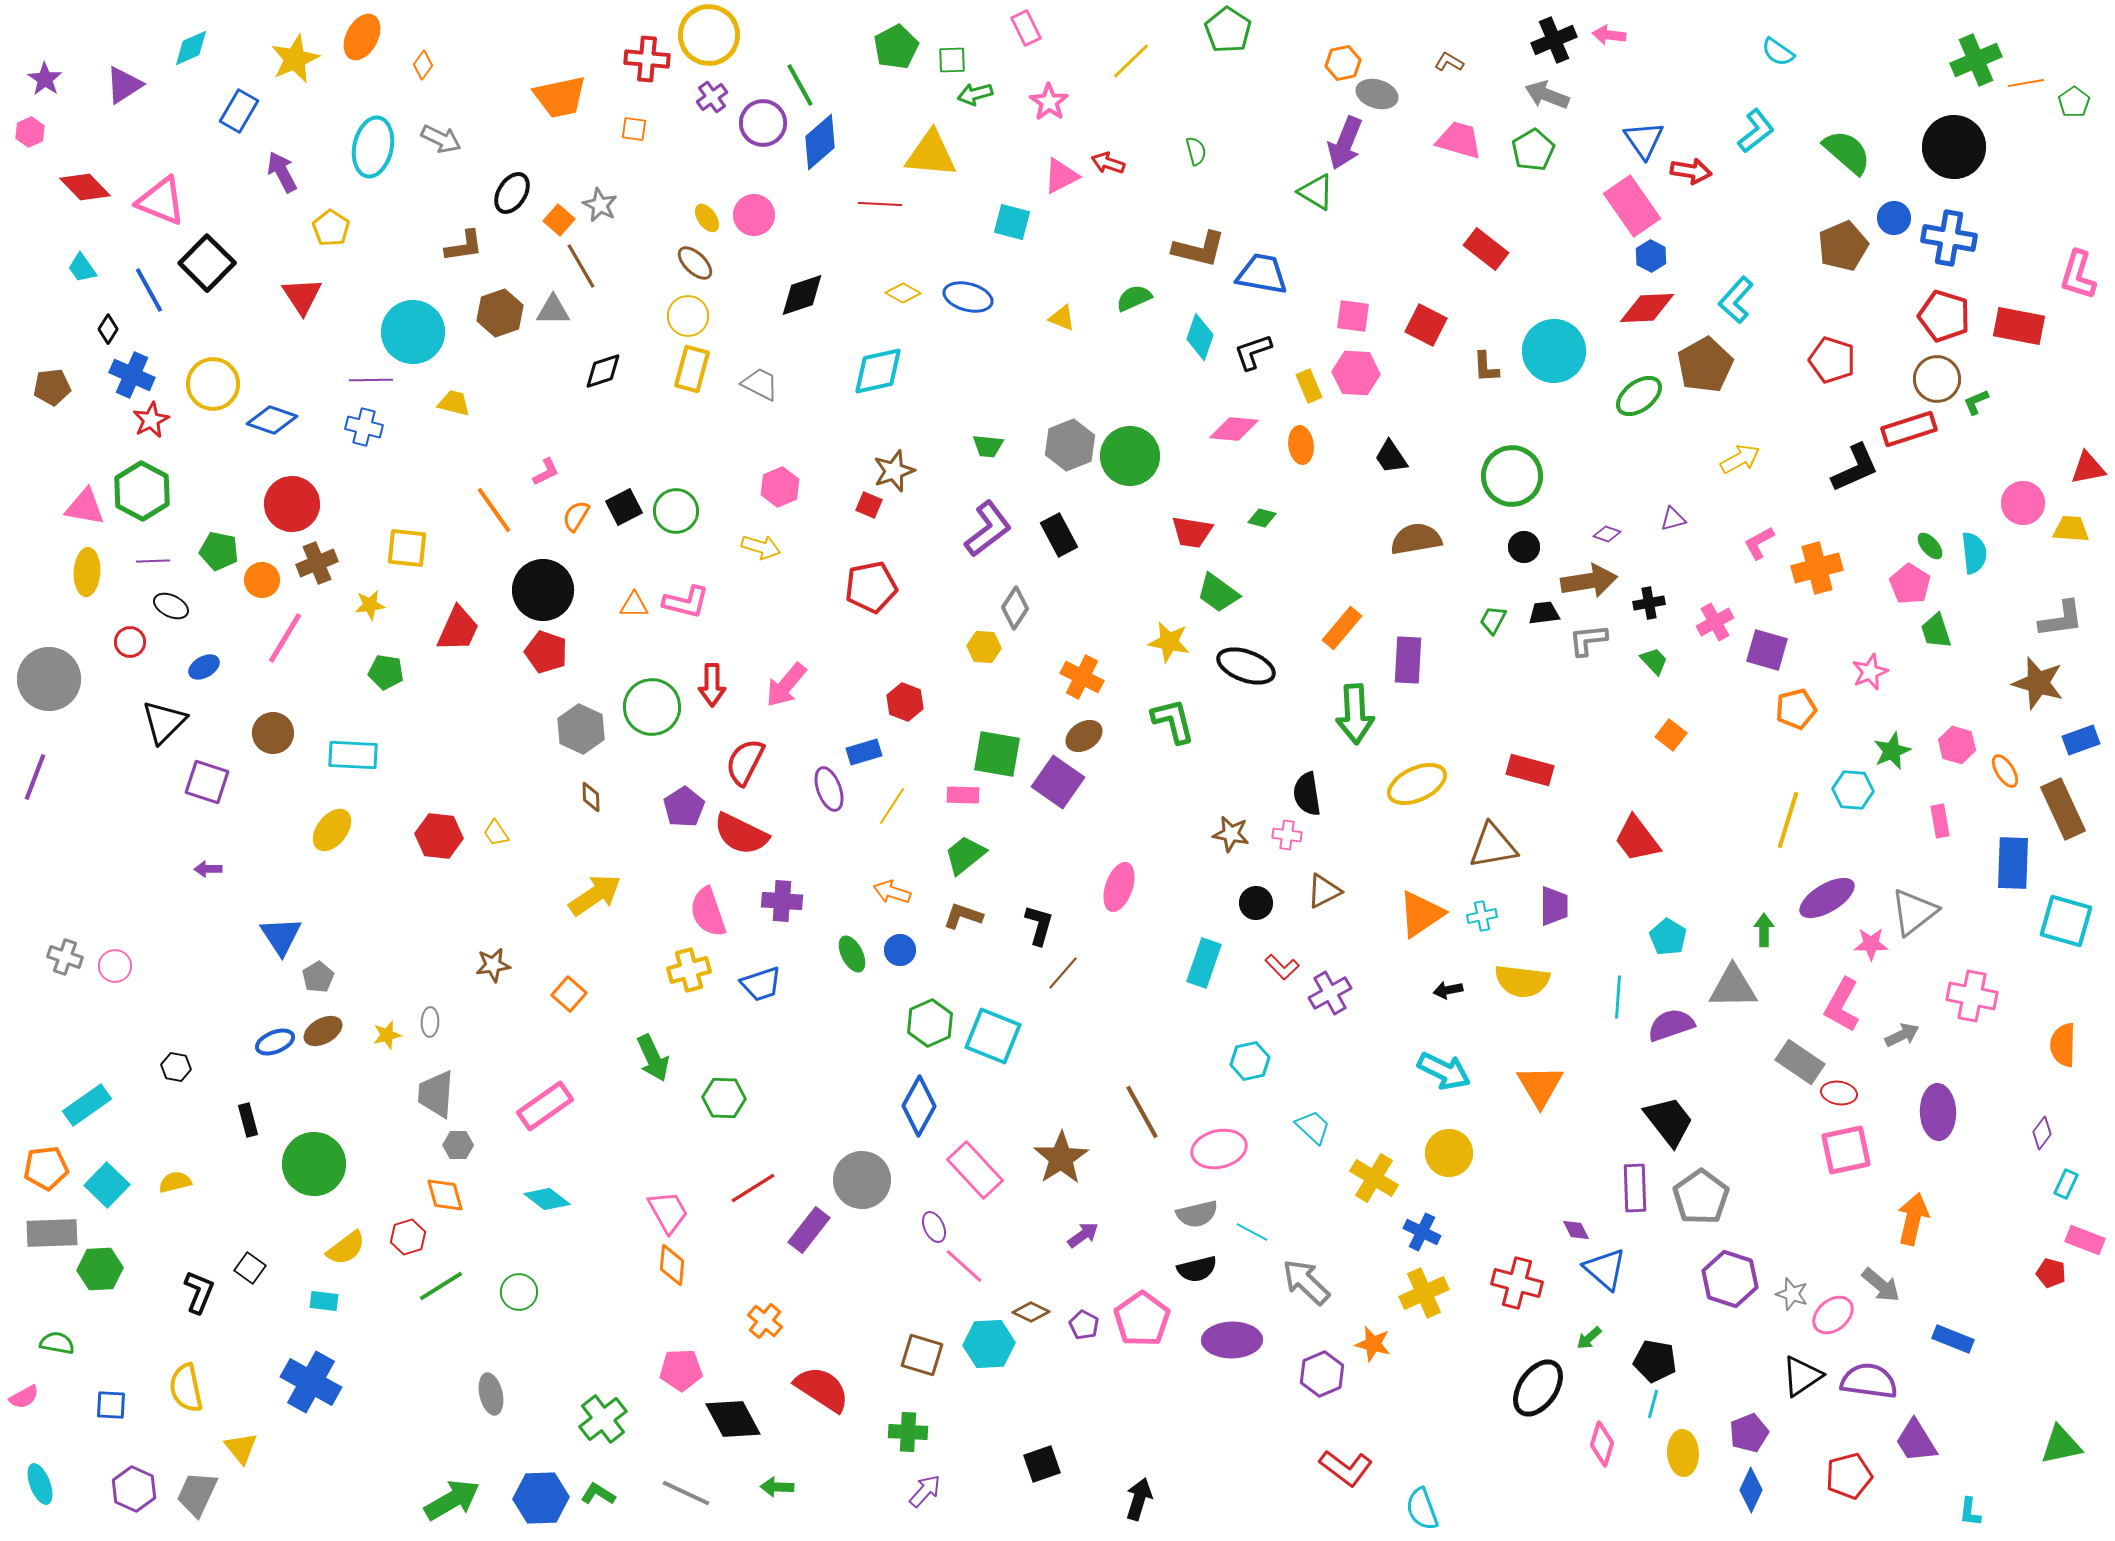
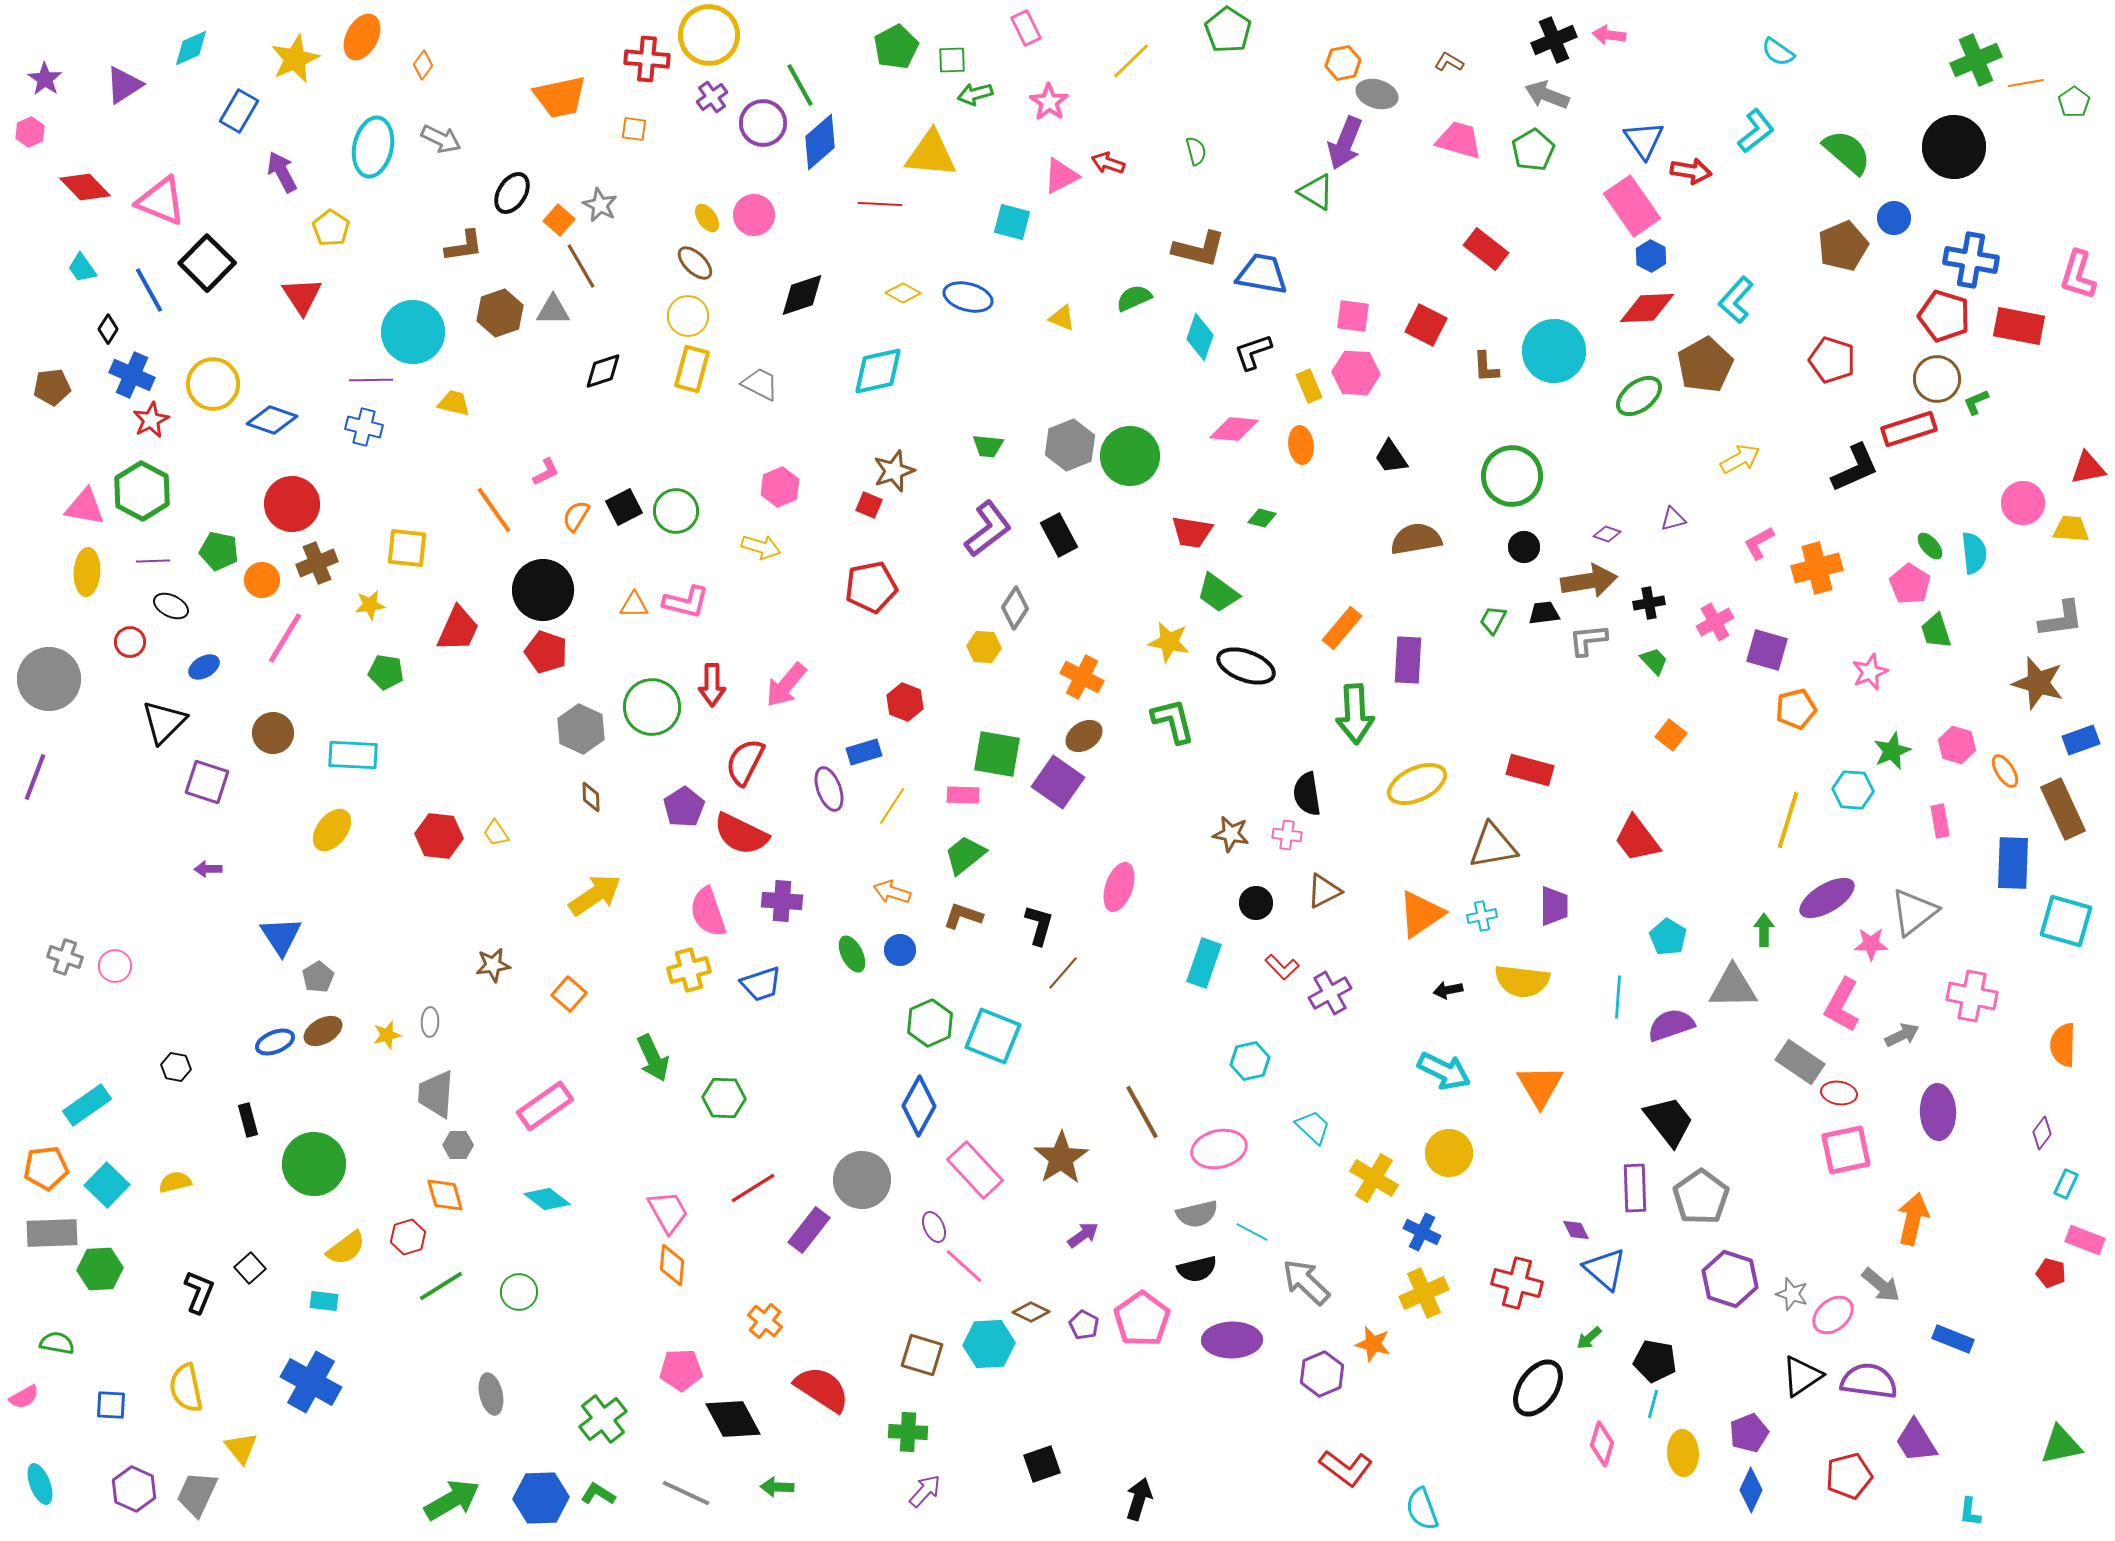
blue cross at (1949, 238): moved 22 px right, 22 px down
black square at (250, 1268): rotated 12 degrees clockwise
